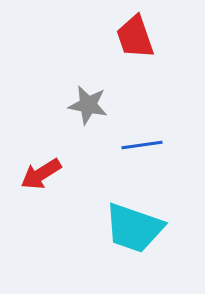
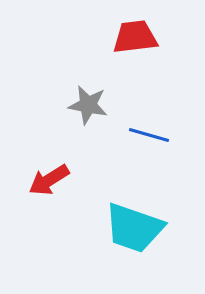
red trapezoid: rotated 102 degrees clockwise
blue line: moved 7 px right, 10 px up; rotated 24 degrees clockwise
red arrow: moved 8 px right, 6 px down
